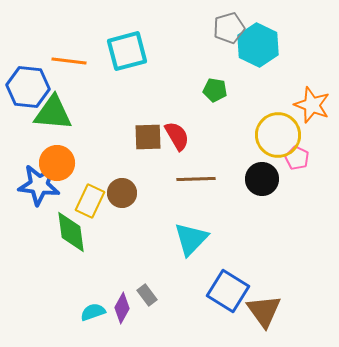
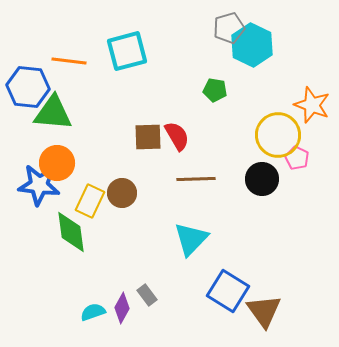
cyan hexagon: moved 6 px left
